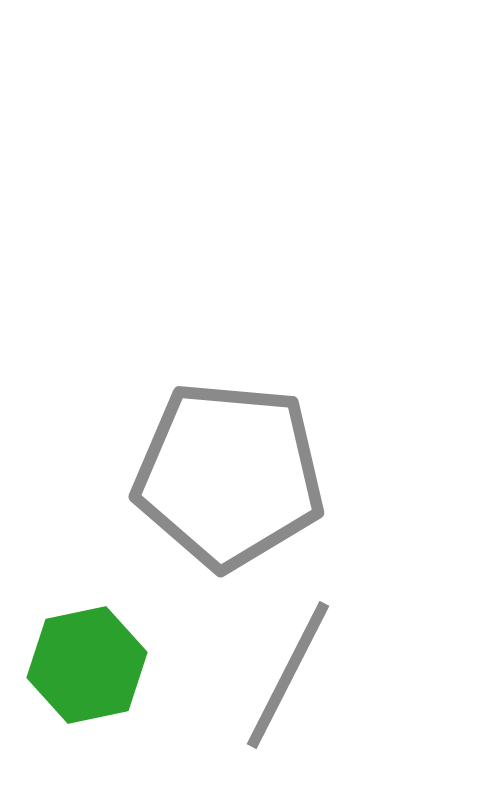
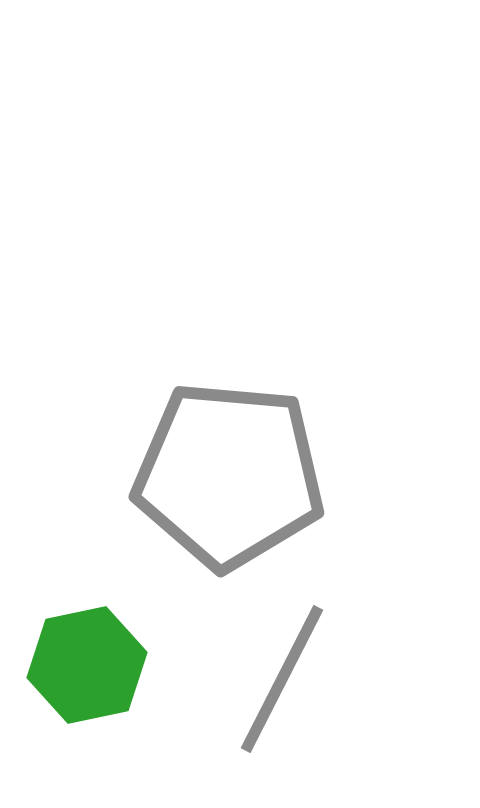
gray line: moved 6 px left, 4 px down
